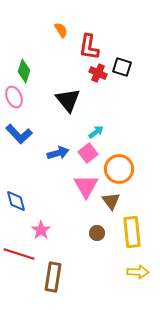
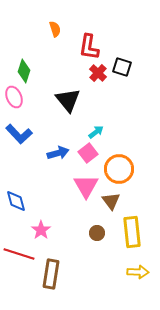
orange semicircle: moved 6 px left, 1 px up; rotated 14 degrees clockwise
red cross: rotated 18 degrees clockwise
brown rectangle: moved 2 px left, 3 px up
